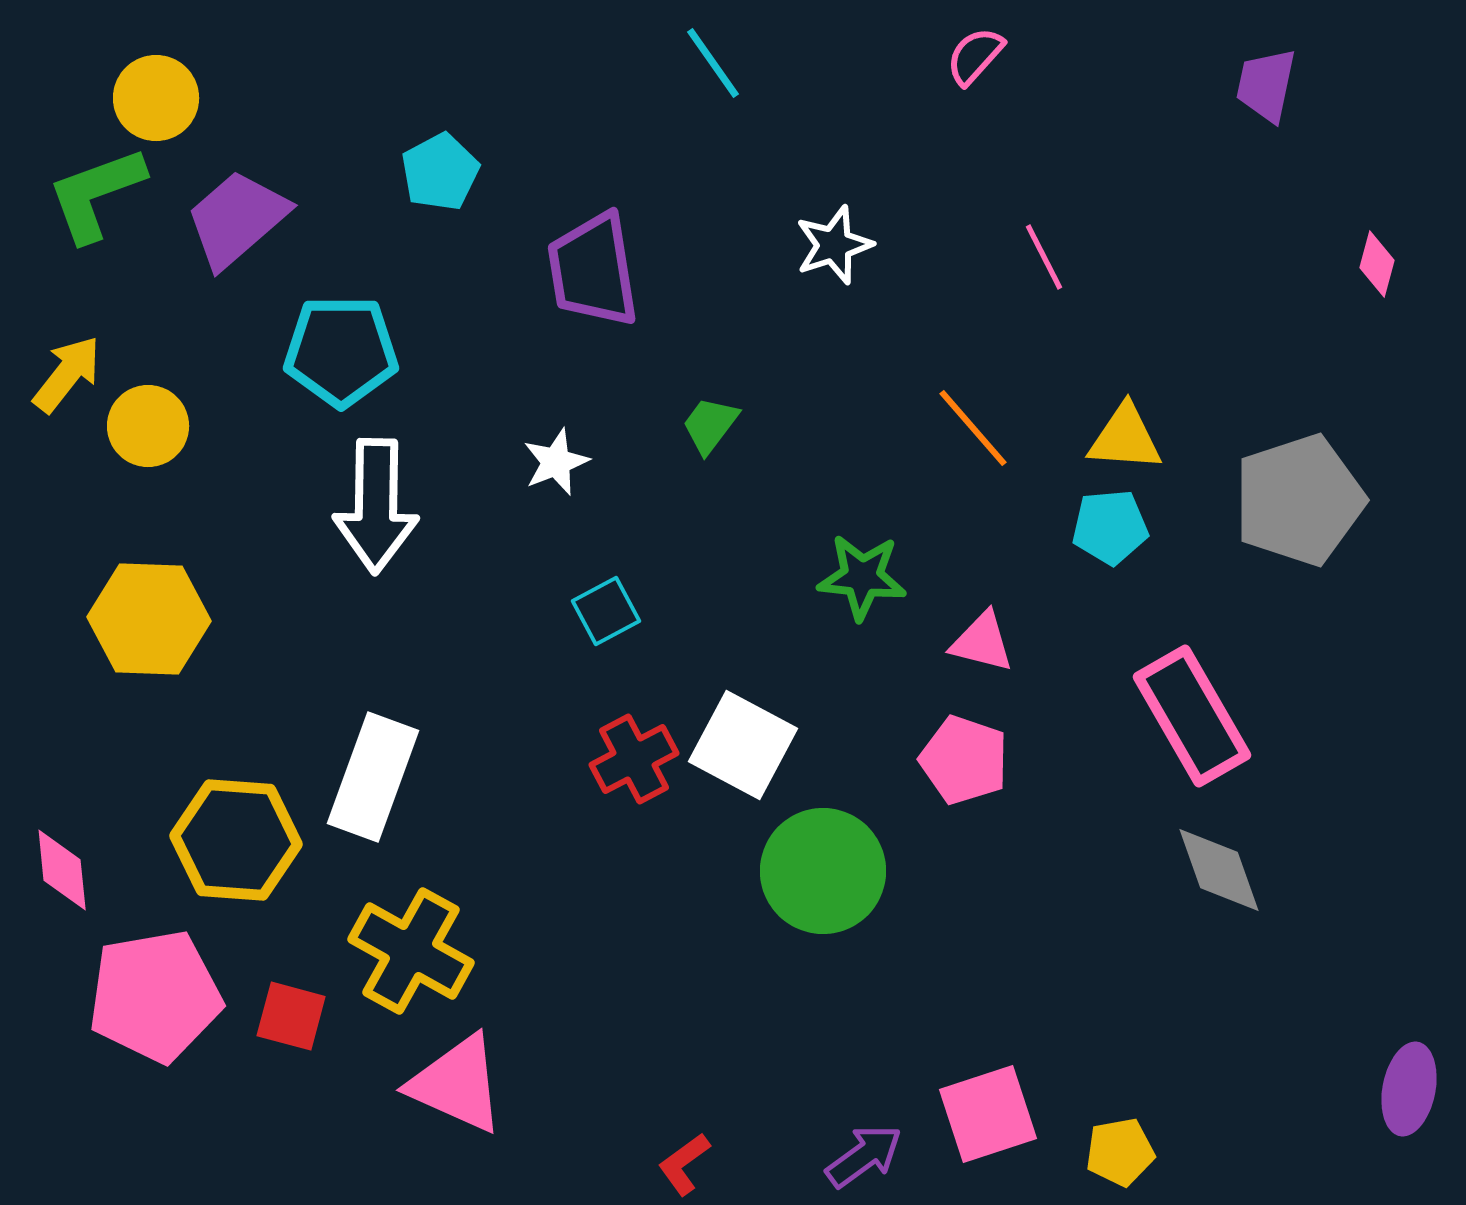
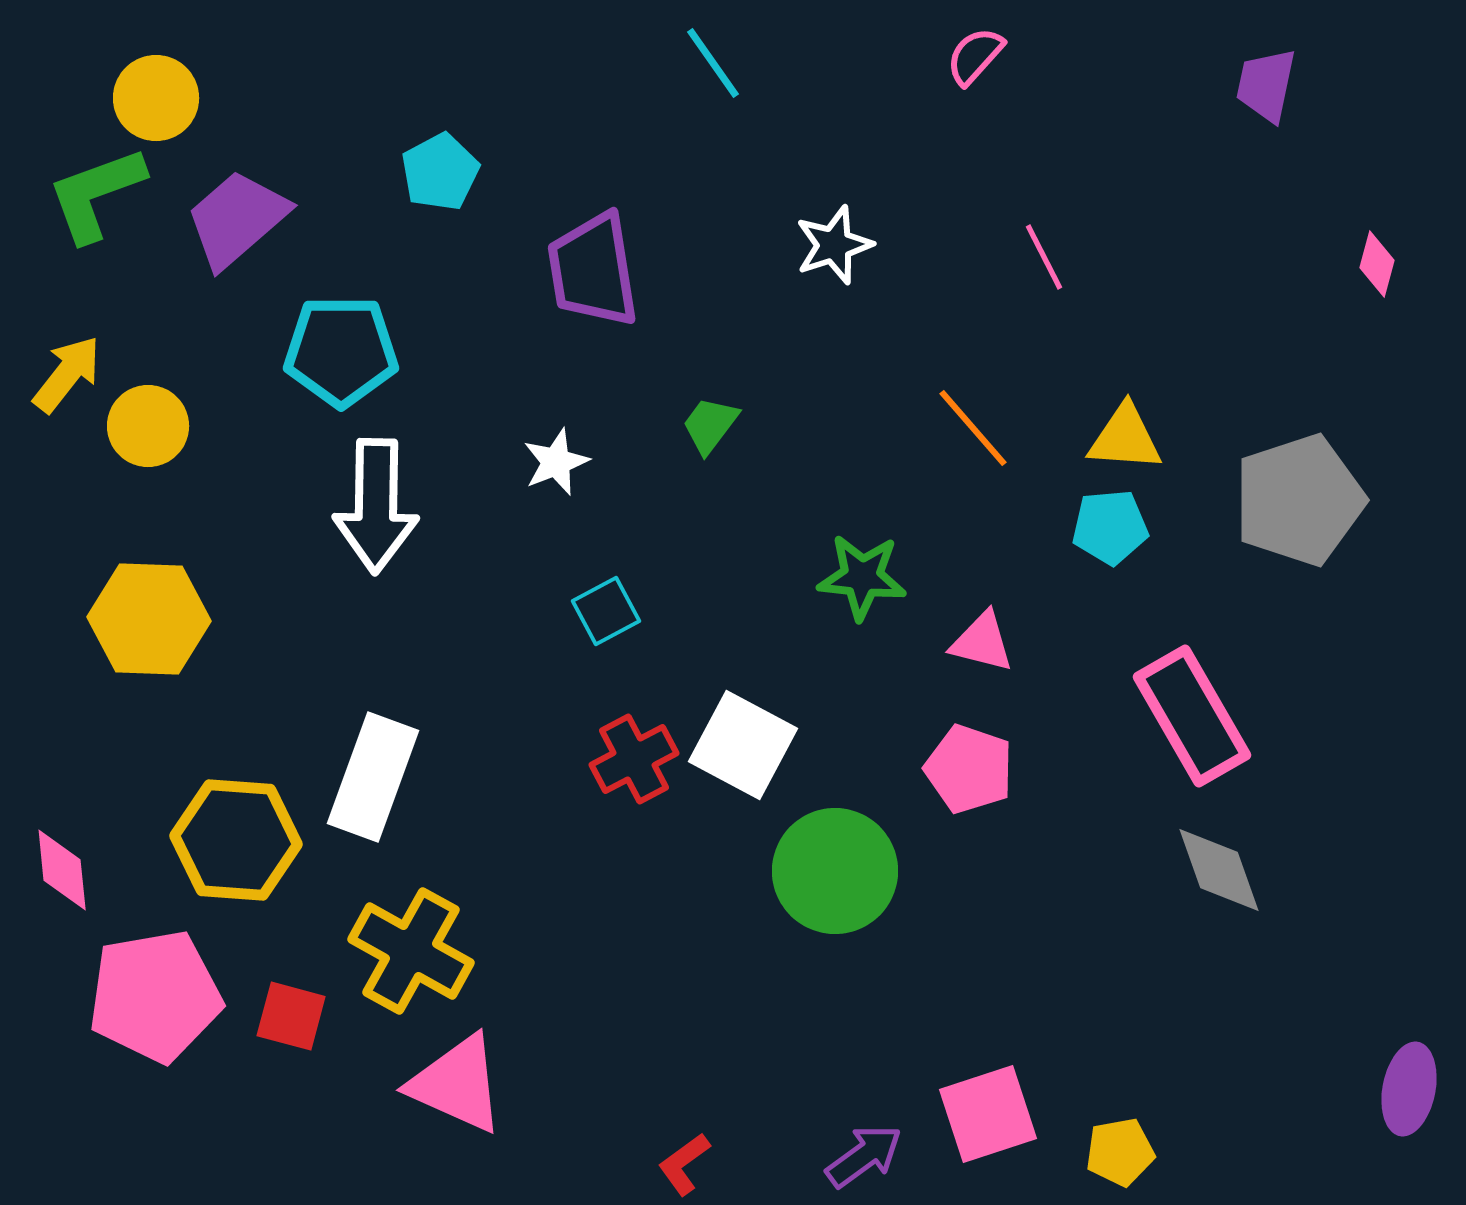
pink pentagon at (964, 760): moved 5 px right, 9 px down
green circle at (823, 871): moved 12 px right
